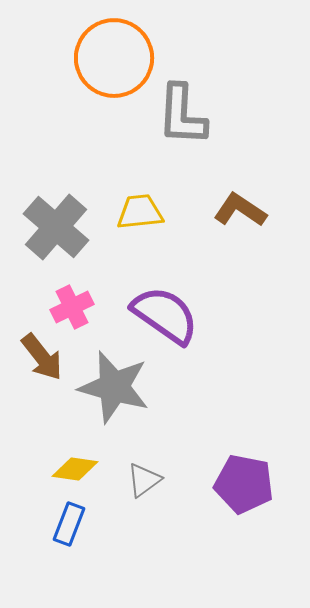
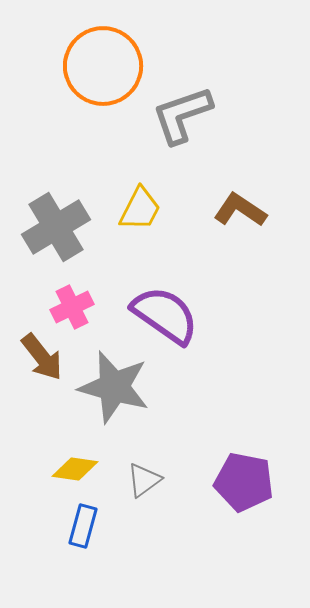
orange circle: moved 11 px left, 8 px down
gray L-shape: rotated 68 degrees clockwise
yellow trapezoid: moved 3 px up; rotated 123 degrees clockwise
gray cross: rotated 18 degrees clockwise
purple pentagon: moved 2 px up
blue rectangle: moved 14 px right, 2 px down; rotated 6 degrees counterclockwise
